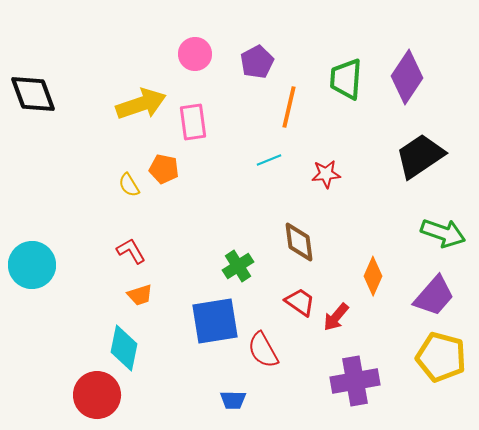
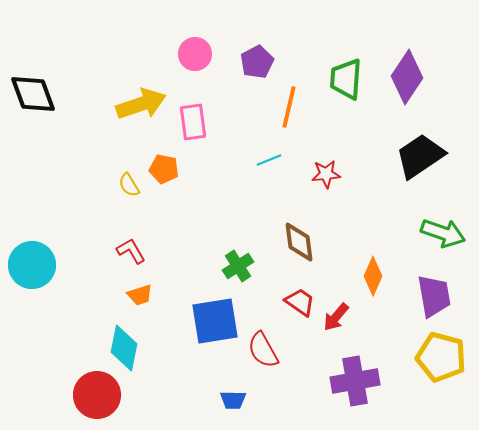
purple trapezoid: rotated 51 degrees counterclockwise
